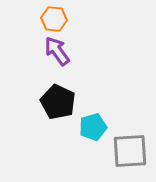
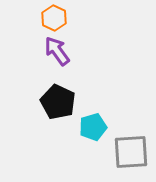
orange hexagon: moved 1 px up; rotated 20 degrees clockwise
gray square: moved 1 px right, 1 px down
